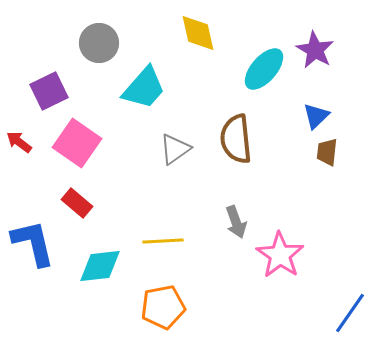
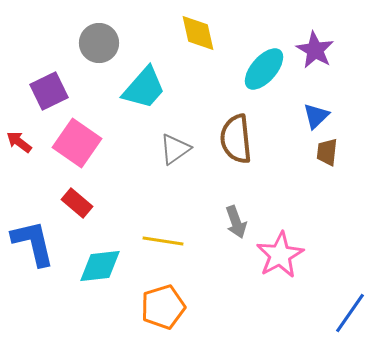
yellow line: rotated 12 degrees clockwise
pink star: rotated 9 degrees clockwise
orange pentagon: rotated 6 degrees counterclockwise
